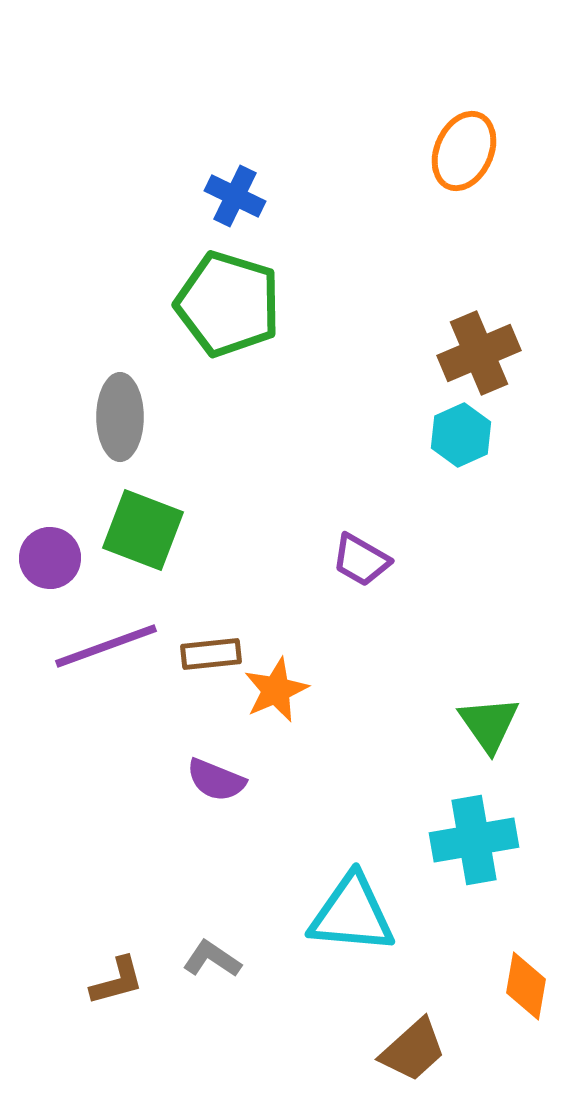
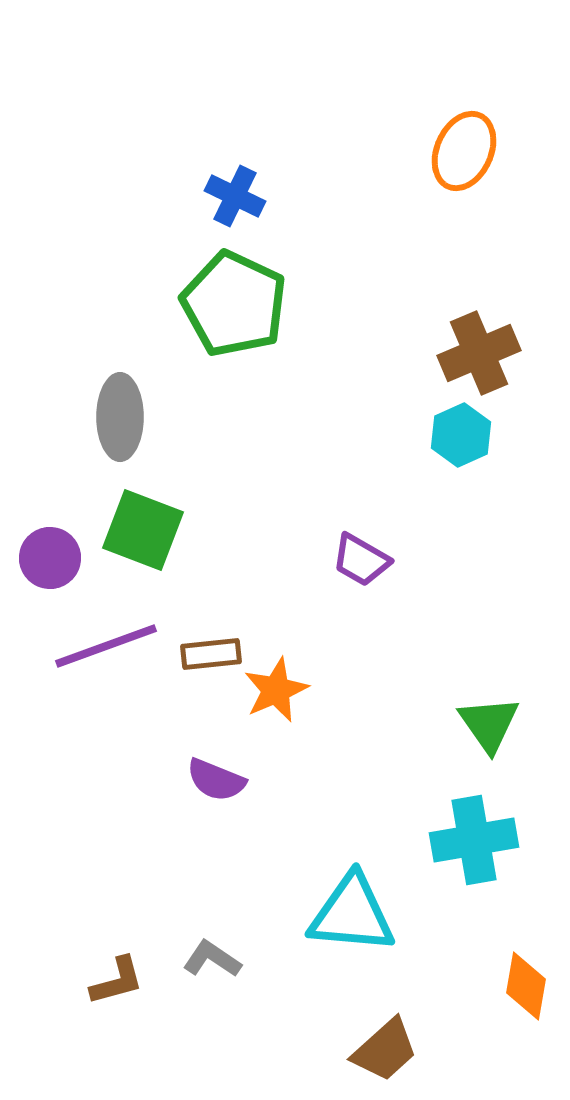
green pentagon: moved 6 px right; rotated 8 degrees clockwise
brown trapezoid: moved 28 px left
